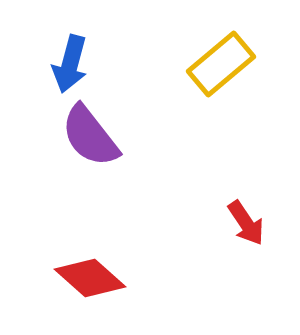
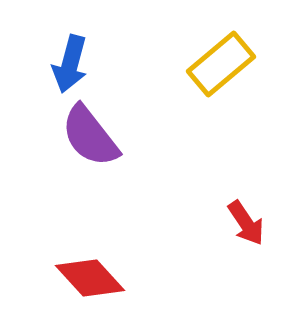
red diamond: rotated 6 degrees clockwise
